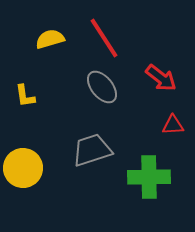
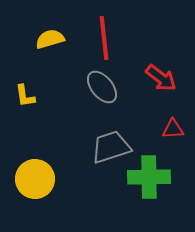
red line: rotated 27 degrees clockwise
red triangle: moved 4 px down
gray trapezoid: moved 19 px right, 3 px up
yellow circle: moved 12 px right, 11 px down
